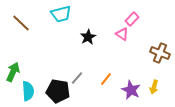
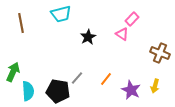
brown line: rotated 36 degrees clockwise
yellow arrow: moved 1 px right, 1 px up
